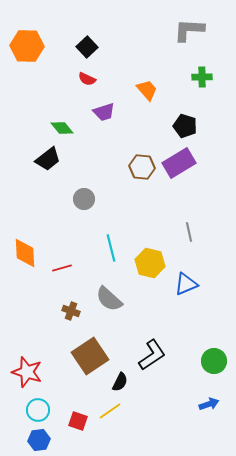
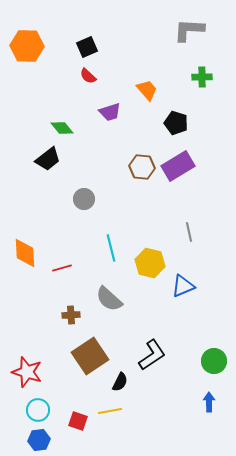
black square: rotated 20 degrees clockwise
red semicircle: moved 1 px right, 3 px up; rotated 18 degrees clockwise
purple trapezoid: moved 6 px right
black pentagon: moved 9 px left, 3 px up
purple rectangle: moved 1 px left, 3 px down
blue triangle: moved 3 px left, 2 px down
brown cross: moved 4 px down; rotated 24 degrees counterclockwise
blue arrow: moved 2 px up; rotated 72 degrees counterclockwise
yellow line: rotated 25 degrees clockwise
